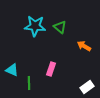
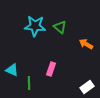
orange arrow: moved 2 px right, 2 px up
